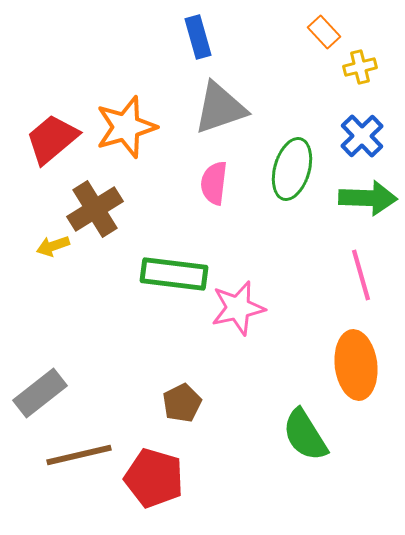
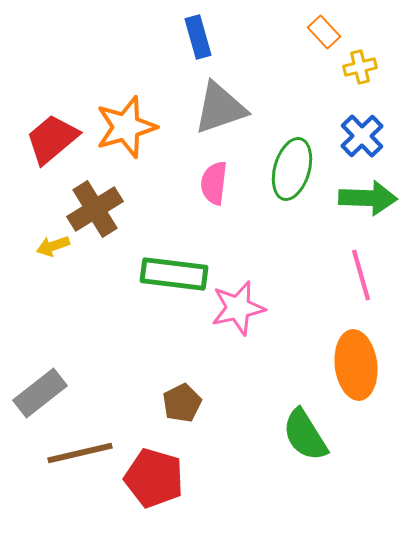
brown line: moved 1 px right, 2 px up
